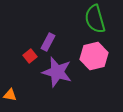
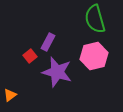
orange triangle: rotated 48 degrees counterclockwise
